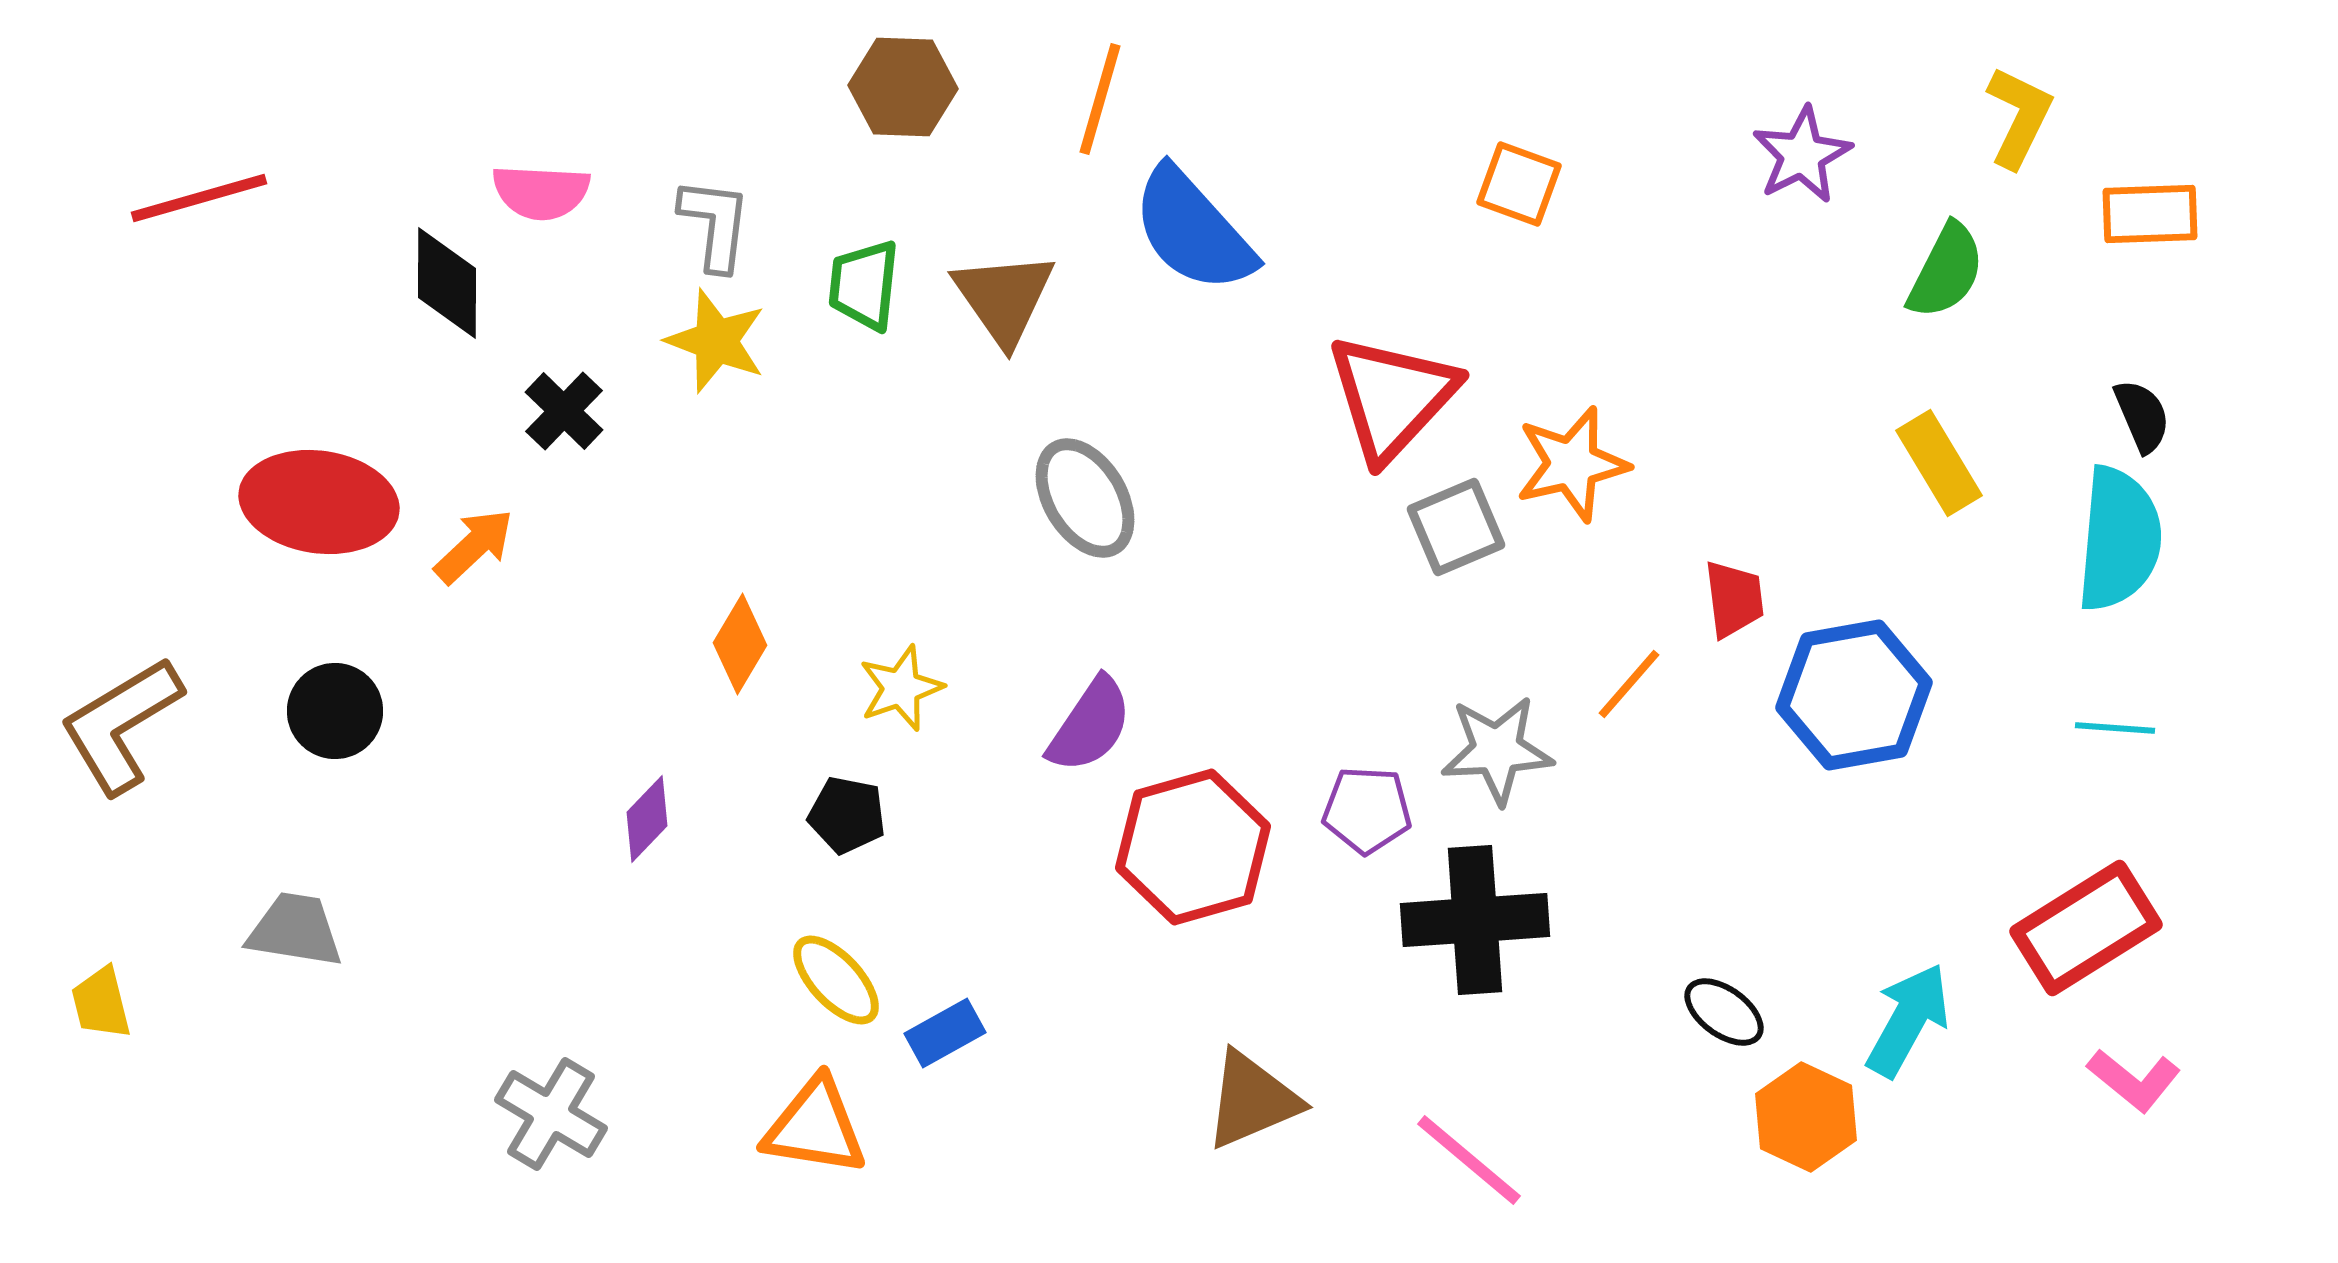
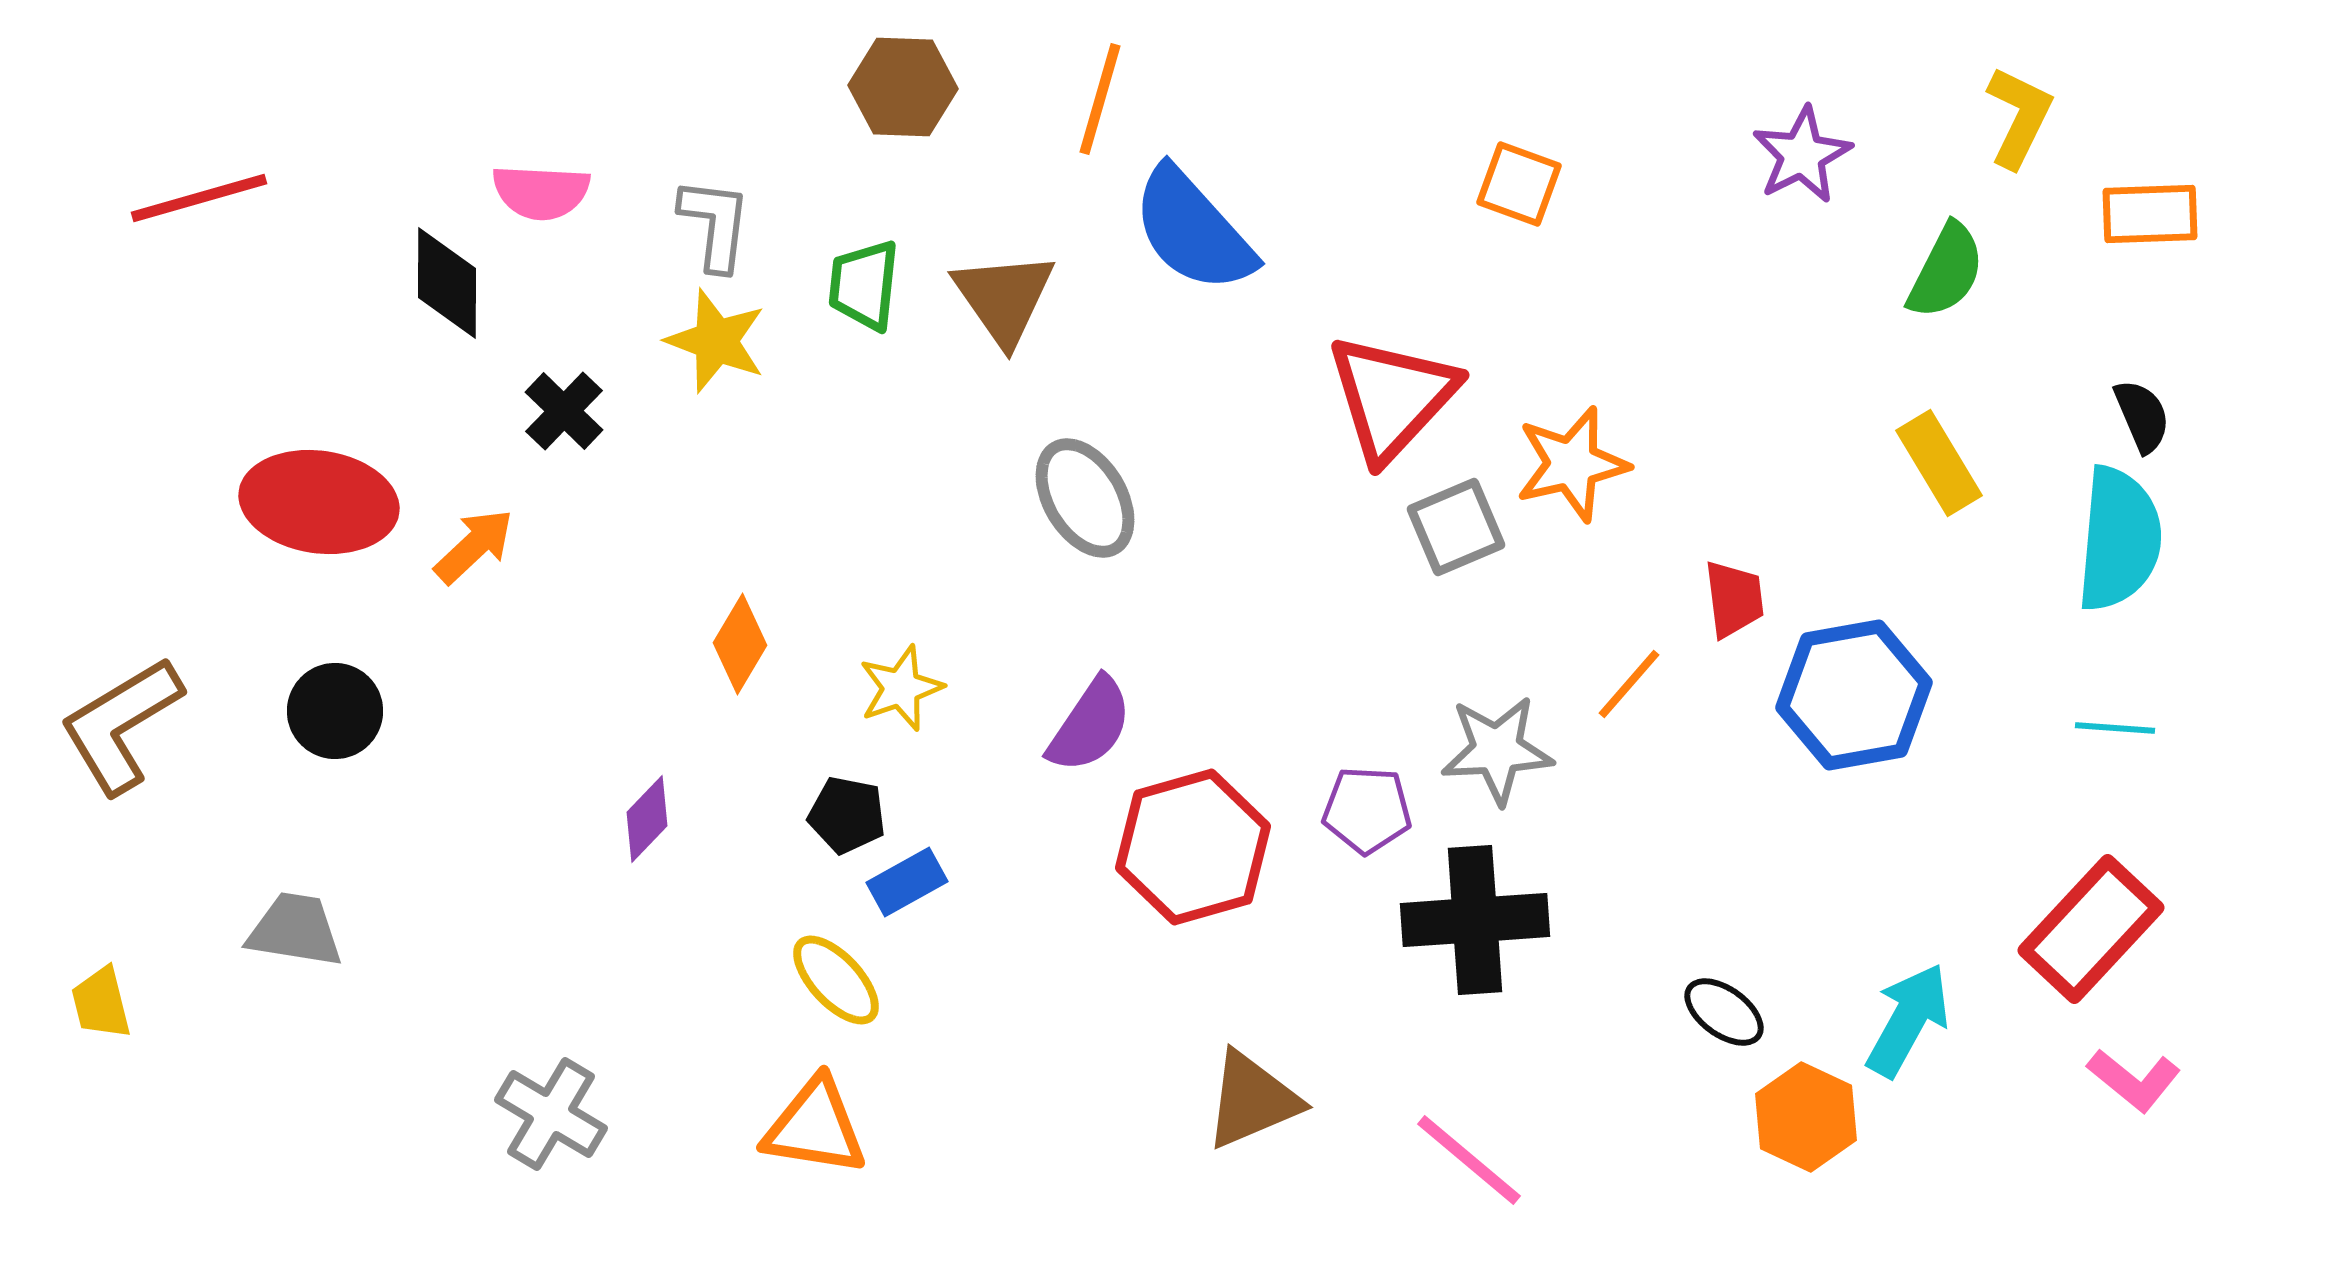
red rectangle at (2086, 928): moved 5 px right, 1 px down; rotated 15 degrees counterclockwise
blue rectangle at (945, 1033): moved 38 px left, 151 px up
